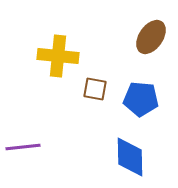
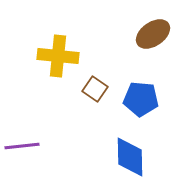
brown ellipse: moved 2 px right, 3 px up; rotated 20 degrees clockwise
brown square: rotated 25 degrees clockwise
purple line: moved 1 px left, 1 px up
